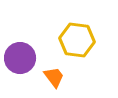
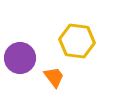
yellow hexagon: moved 1 px down
